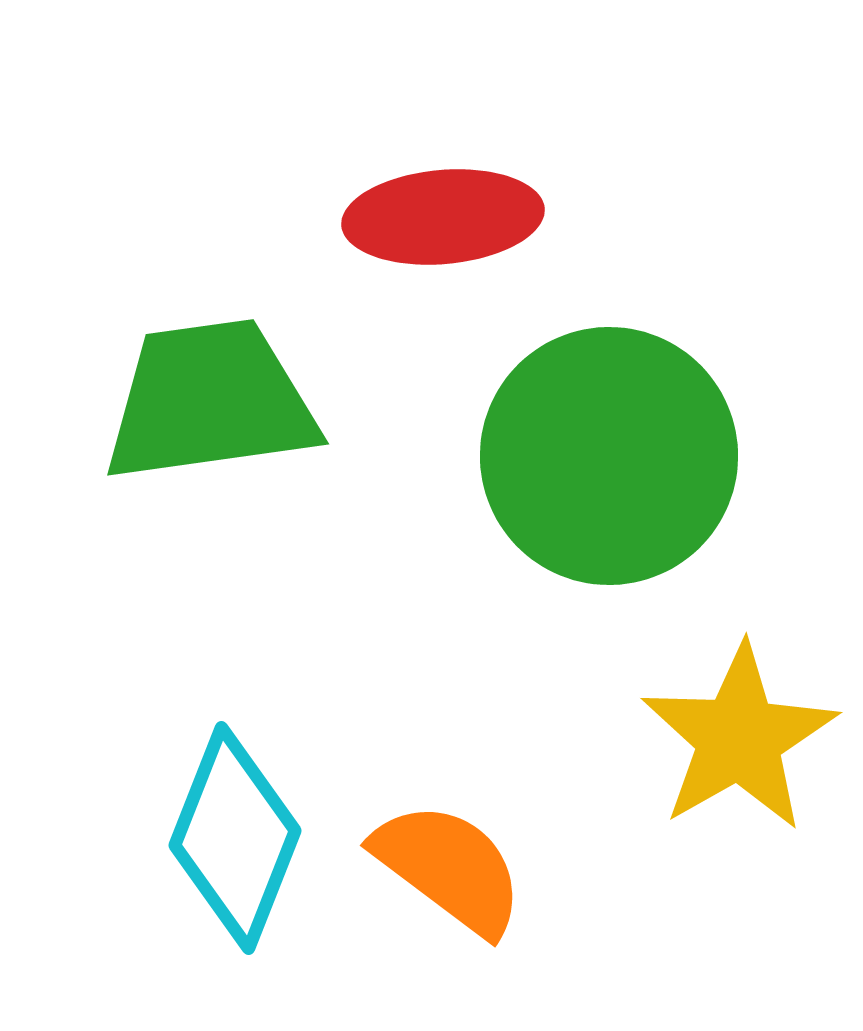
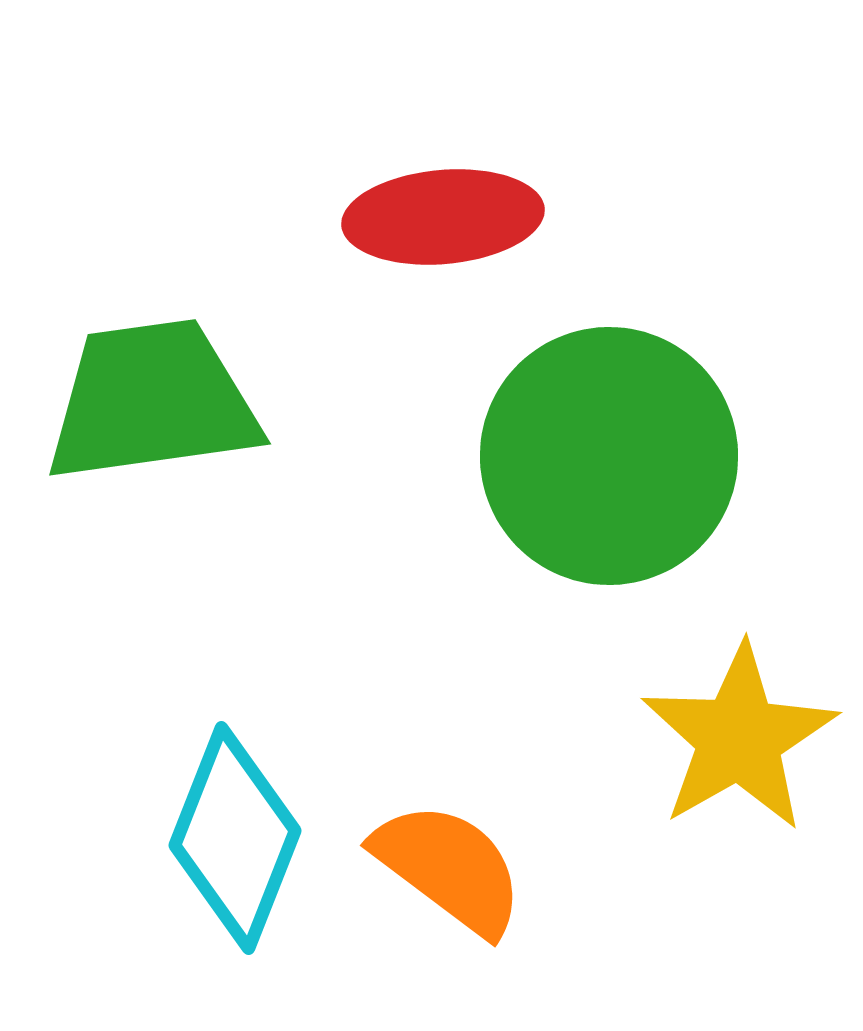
green trapezoid: moved 58 px left
